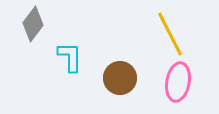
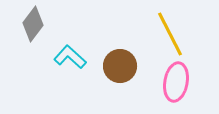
cyan L-shape: rotated 48 degrees counterclockwise
brown circle: moved 12 px up
pink ellipse: moved 2 px left
